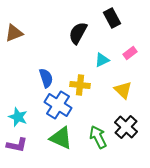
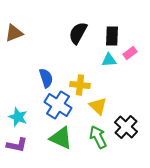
black rectangle: moved 18 px down; rotated 30 degrees clockwise
cyan triangle: moved 7 px right; rotated 21 degrees clockwise
yellow triangle: moved 25 px left, 16 px down
